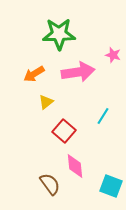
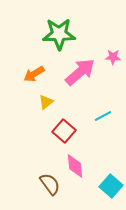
pink star: moved 2 px down; rotated 14 degrees counterclockwise
pink arrow: moved 2 px right; rotated 32 degrees counterclockwise
cyan line: rotated 30 degrees clockwise
cyan square: rotated 20 degrees clockwise
